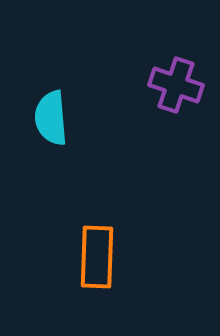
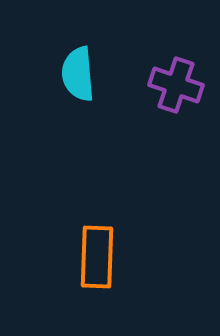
cyan semicircle: moved 27 px right, 44 px up
